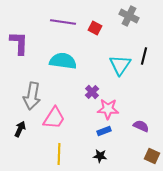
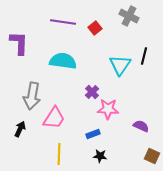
red square: rotated 24 degrees clockwise
blue rectangle: moved 11 px left, 3 px down
